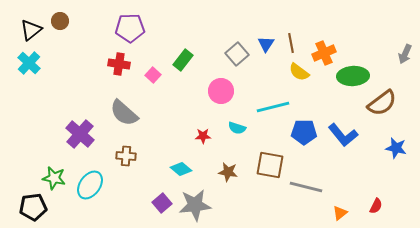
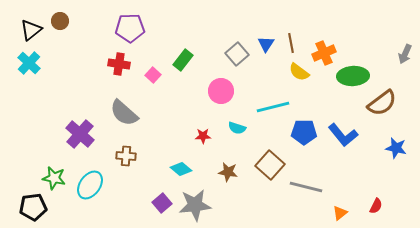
brown square: rotated 32 degrees clockwise
